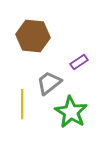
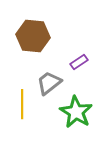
green star: moved 5 px right
